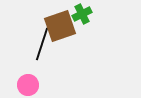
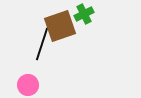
green cross: moved 2 px right
